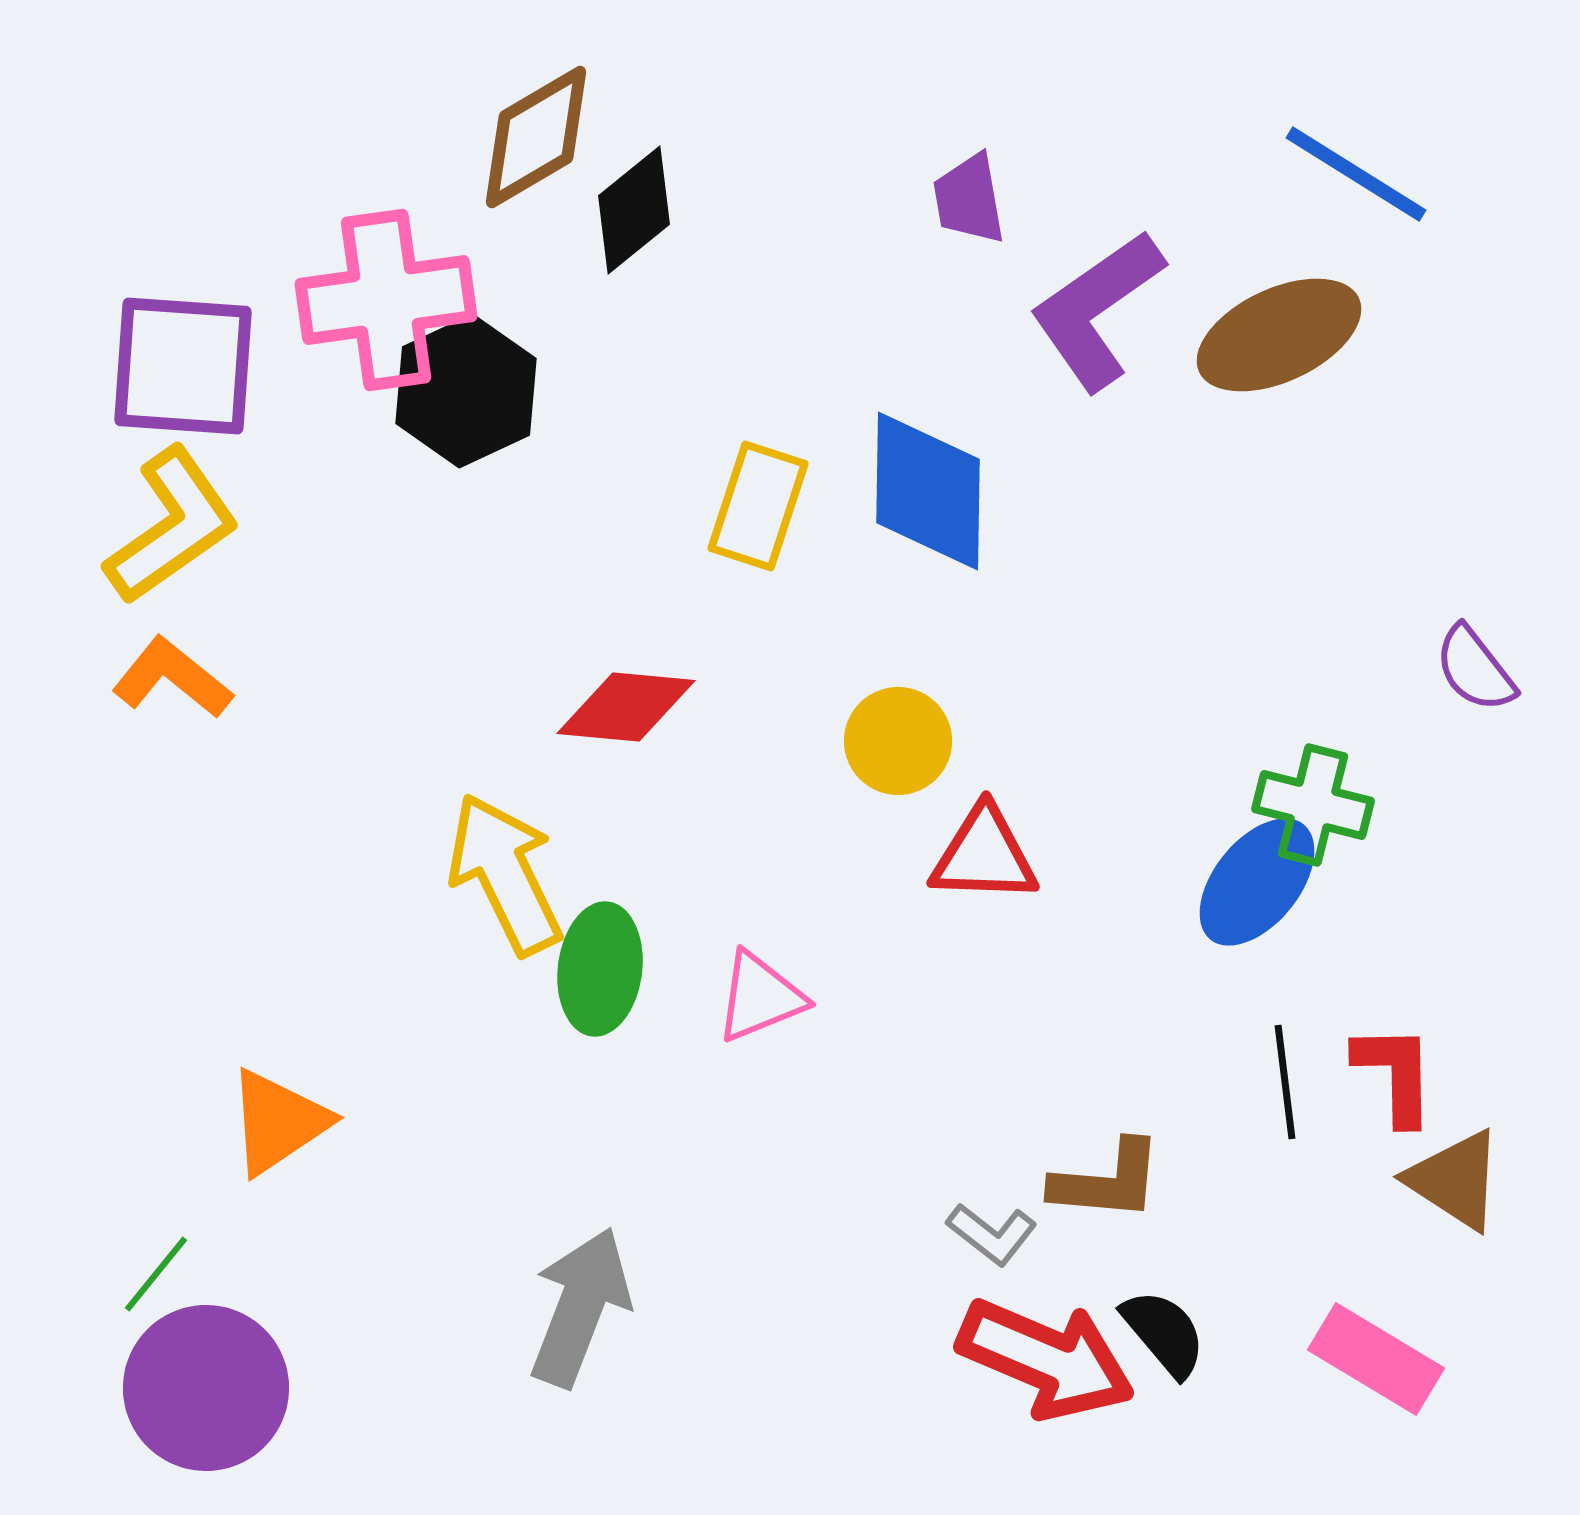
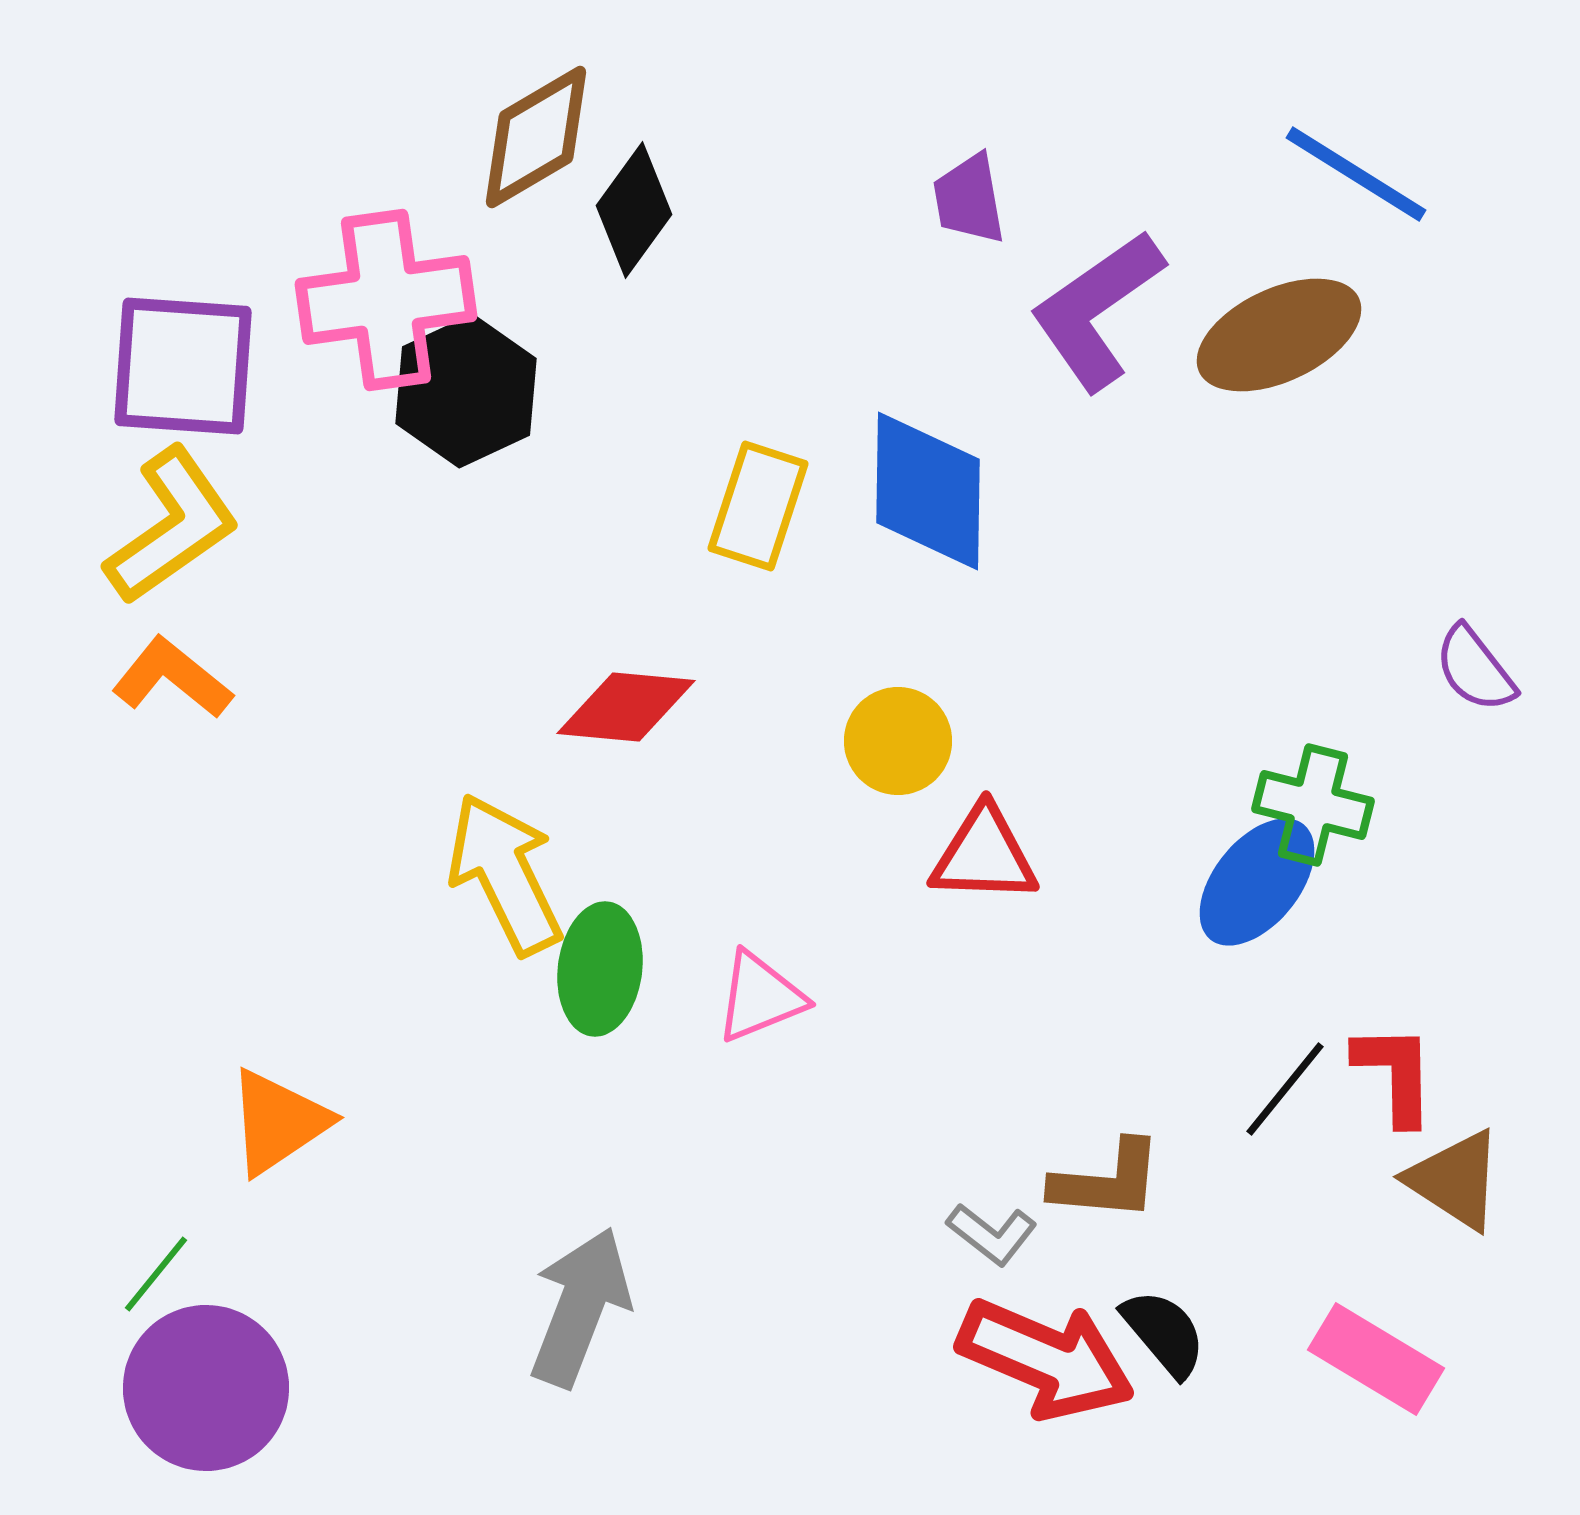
black diamond: rotated 15 degrees counterclockwise
black line: moved 7 px down; rotated 46 degrees clockwise
